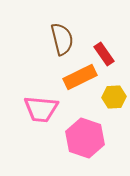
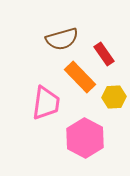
brown semicircle: rotated 88 degrees clockwise
orange rectangle: rotated 72 degrees clockwise
pink trapezoid: moved 5 px right, 6 px up; rotated 87 degrees counterclockwise
pink hexagon: rotated 9 degrees clockwise
